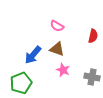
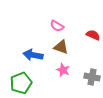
red semicircle: moved 1 px up; rotated 80 degrees counterclockwise
brown triangle: moved 4 px right, 2 px up
blue arrow: rotated 60 degrees clockwise
